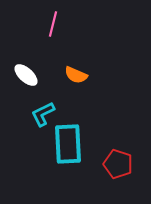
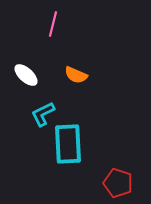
red pentagon: moved 19 px down
